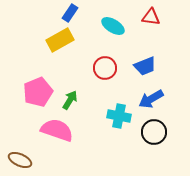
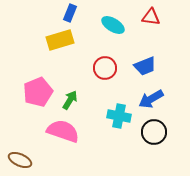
blue rectangle: rotated 12 degrees counterclockwise
cyan ellipse: moved 1 px up
yellow rectangle: rotated 12 degrees clockwise
pink semicircle: moved 6 px right, 1 px down
